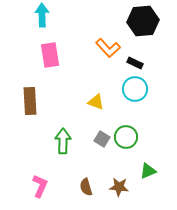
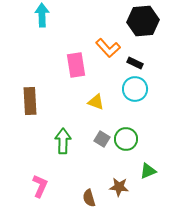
pink rectangle: moved 26 px right, 10 px down
green circle: moved 2 px down
brown semicircle: moved 3 px right, 11 px down
